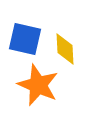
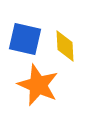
yellow diamond: moved 3 px up
